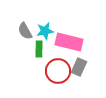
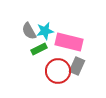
gray semicircle: moved 4 px right
green rectangle: rotated 63 degrees clockwise
gray rectangle: moved 2 px left, 1 px up
